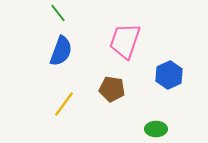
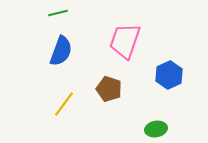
green line: rotated 66 degrees counterclockwise
brown pentagon: moved 3 px left; rotated 10 degrees clockwise
green ellipse: rotated 10 degrees counterclockwise
